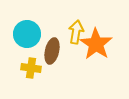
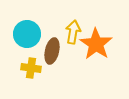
yellow arrow: moved 3 px left
